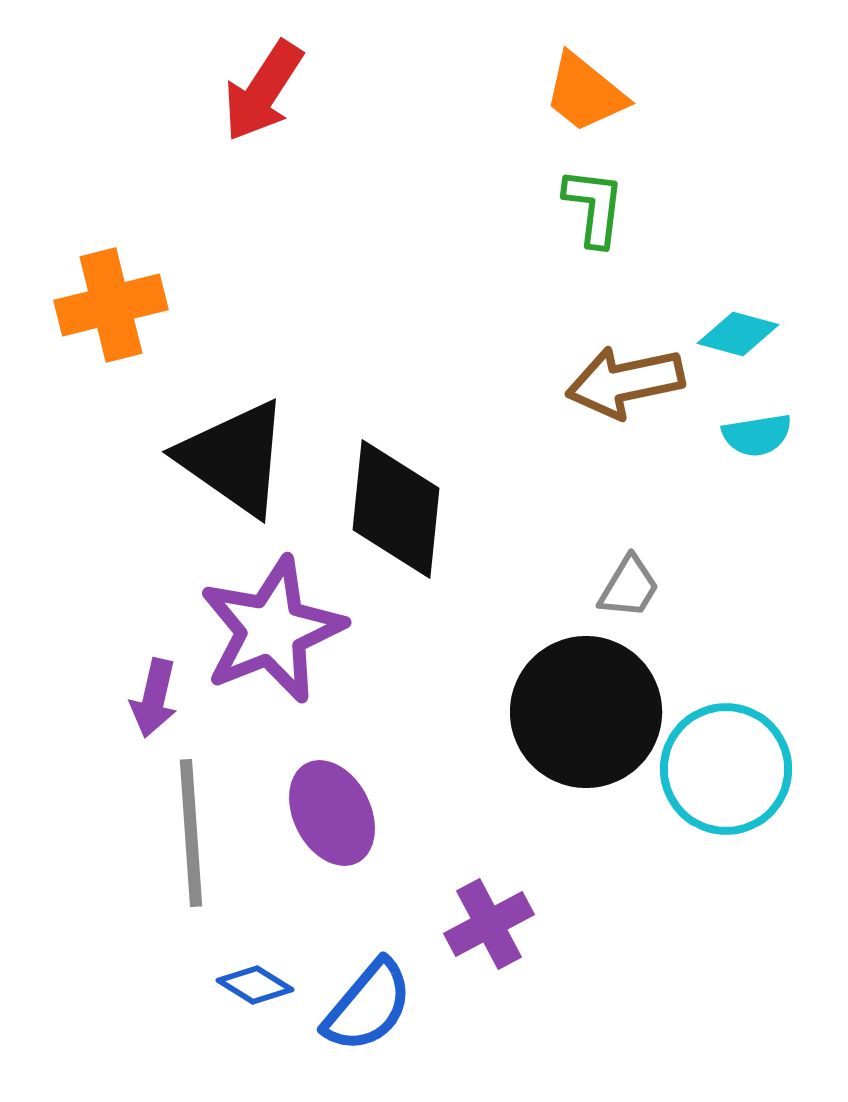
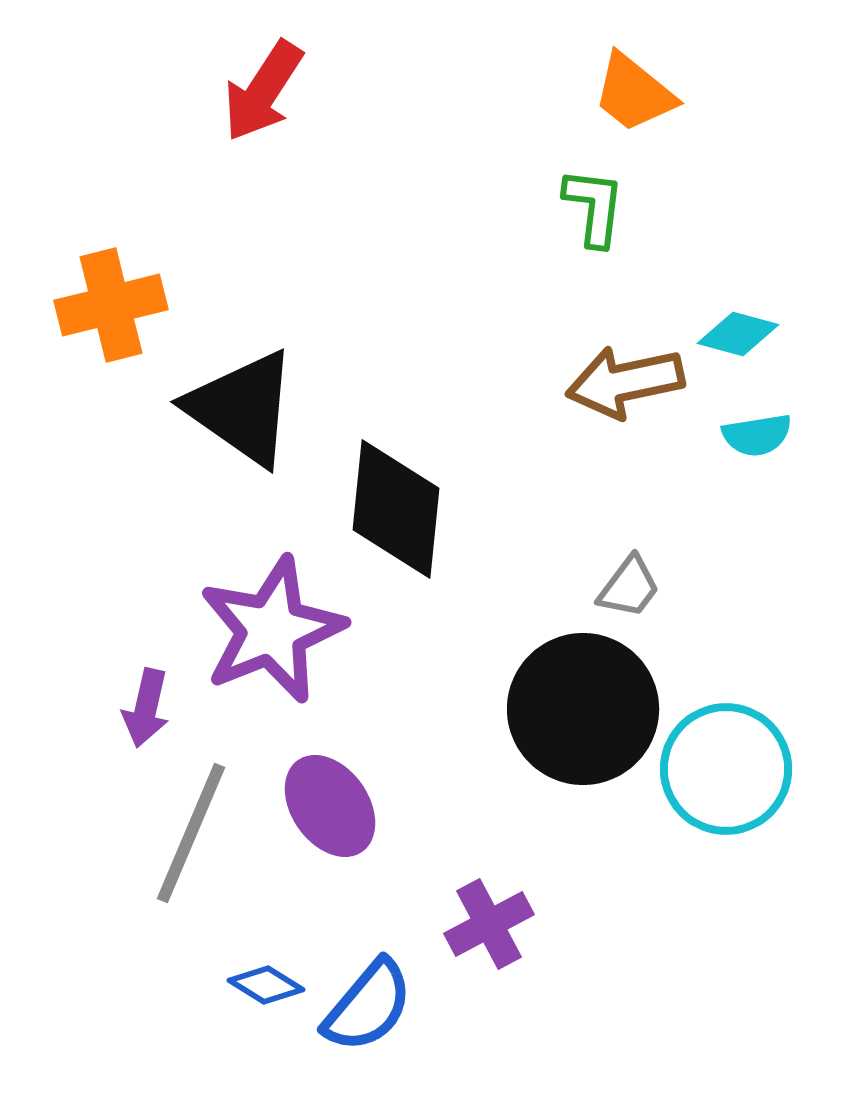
orange trapezoid: moved 49 px right
black triangle: moved 8 px right, 50 px up
gray trapezoid: rotated 6 degrees clockwise
purple arrow: moved 8 px left, 10 px down
black circle: moved 3 px left, 3 px up
purple ellipse: moved 2 px left, 7 px up; rotated 8 degrees counterclockwise
gray line: rotated 27 degrees clockwise
blue diamond: moved 11 px right
